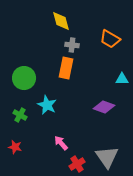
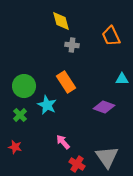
orange trapezoid: moved 1 px right, 3 px up; rotated 35 degrees clockwise
orange rectangle: moved 14 px down; rotated 45 degrees counterclockwise
green circle: moved 8 px down
green cross: rotated 16 degrees clockwise
pink arrow: moved 2 px right, 1 px up
red cross: rotated 28 degrees counterclockwise
